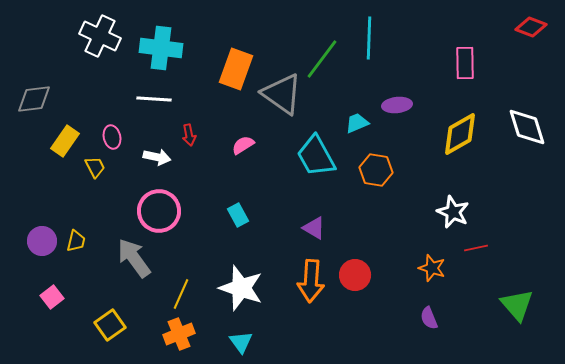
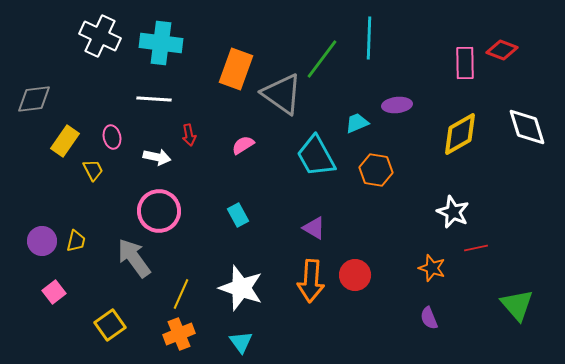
red diamond at (531, 27): moved 29 px left, 23 px down
cyan cross at (161, 48): moved 5 px up
yellow trapezoid at (95, 167): moved 2 px left, 3 px down
pink square at (52, 297): moved 2 px right, 5 px up
